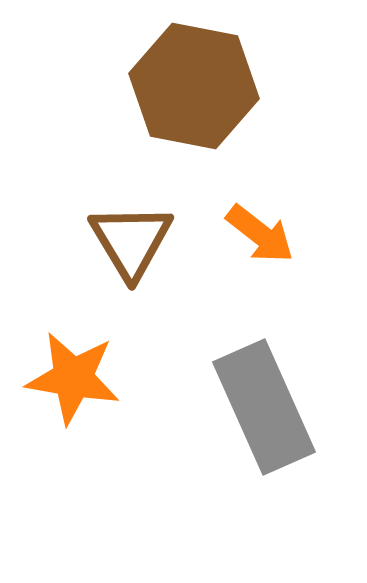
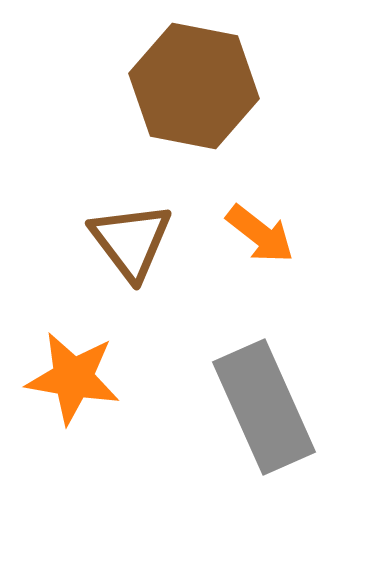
brown triangle: rotated 6 degrees counterclockwise
